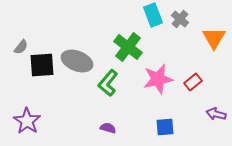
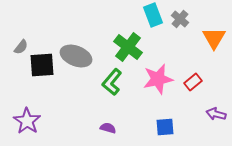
gray ellipse: moved 1 px left, 5 px up
green L-shape: moved 4 px right, 1 px up
